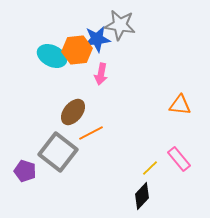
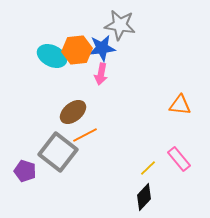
blue star: moved 5 px right, 9 px down
brown ellipse: rotated 12 degrees clockwise
orange line: moved 6 px left, 2 px down
yellow line: moved 2 px left
black diamond: moved 2 px right, 1 px down
